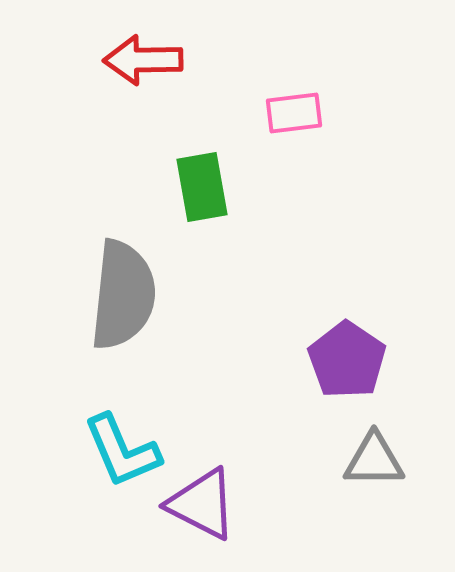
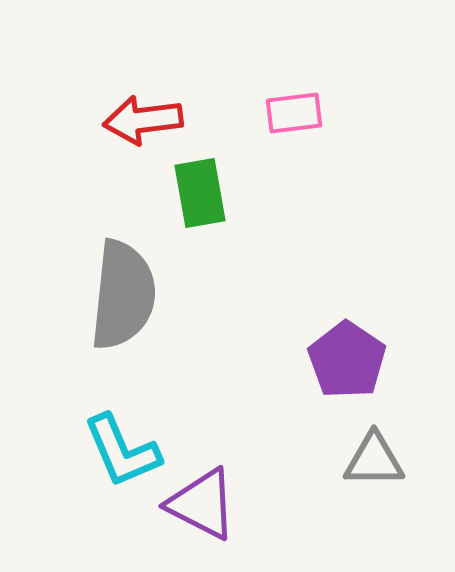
red arrow: moved 60 px down; rotated 6 degrees counterclockwise
green rectangle: moved 2 px left, 6 px down
